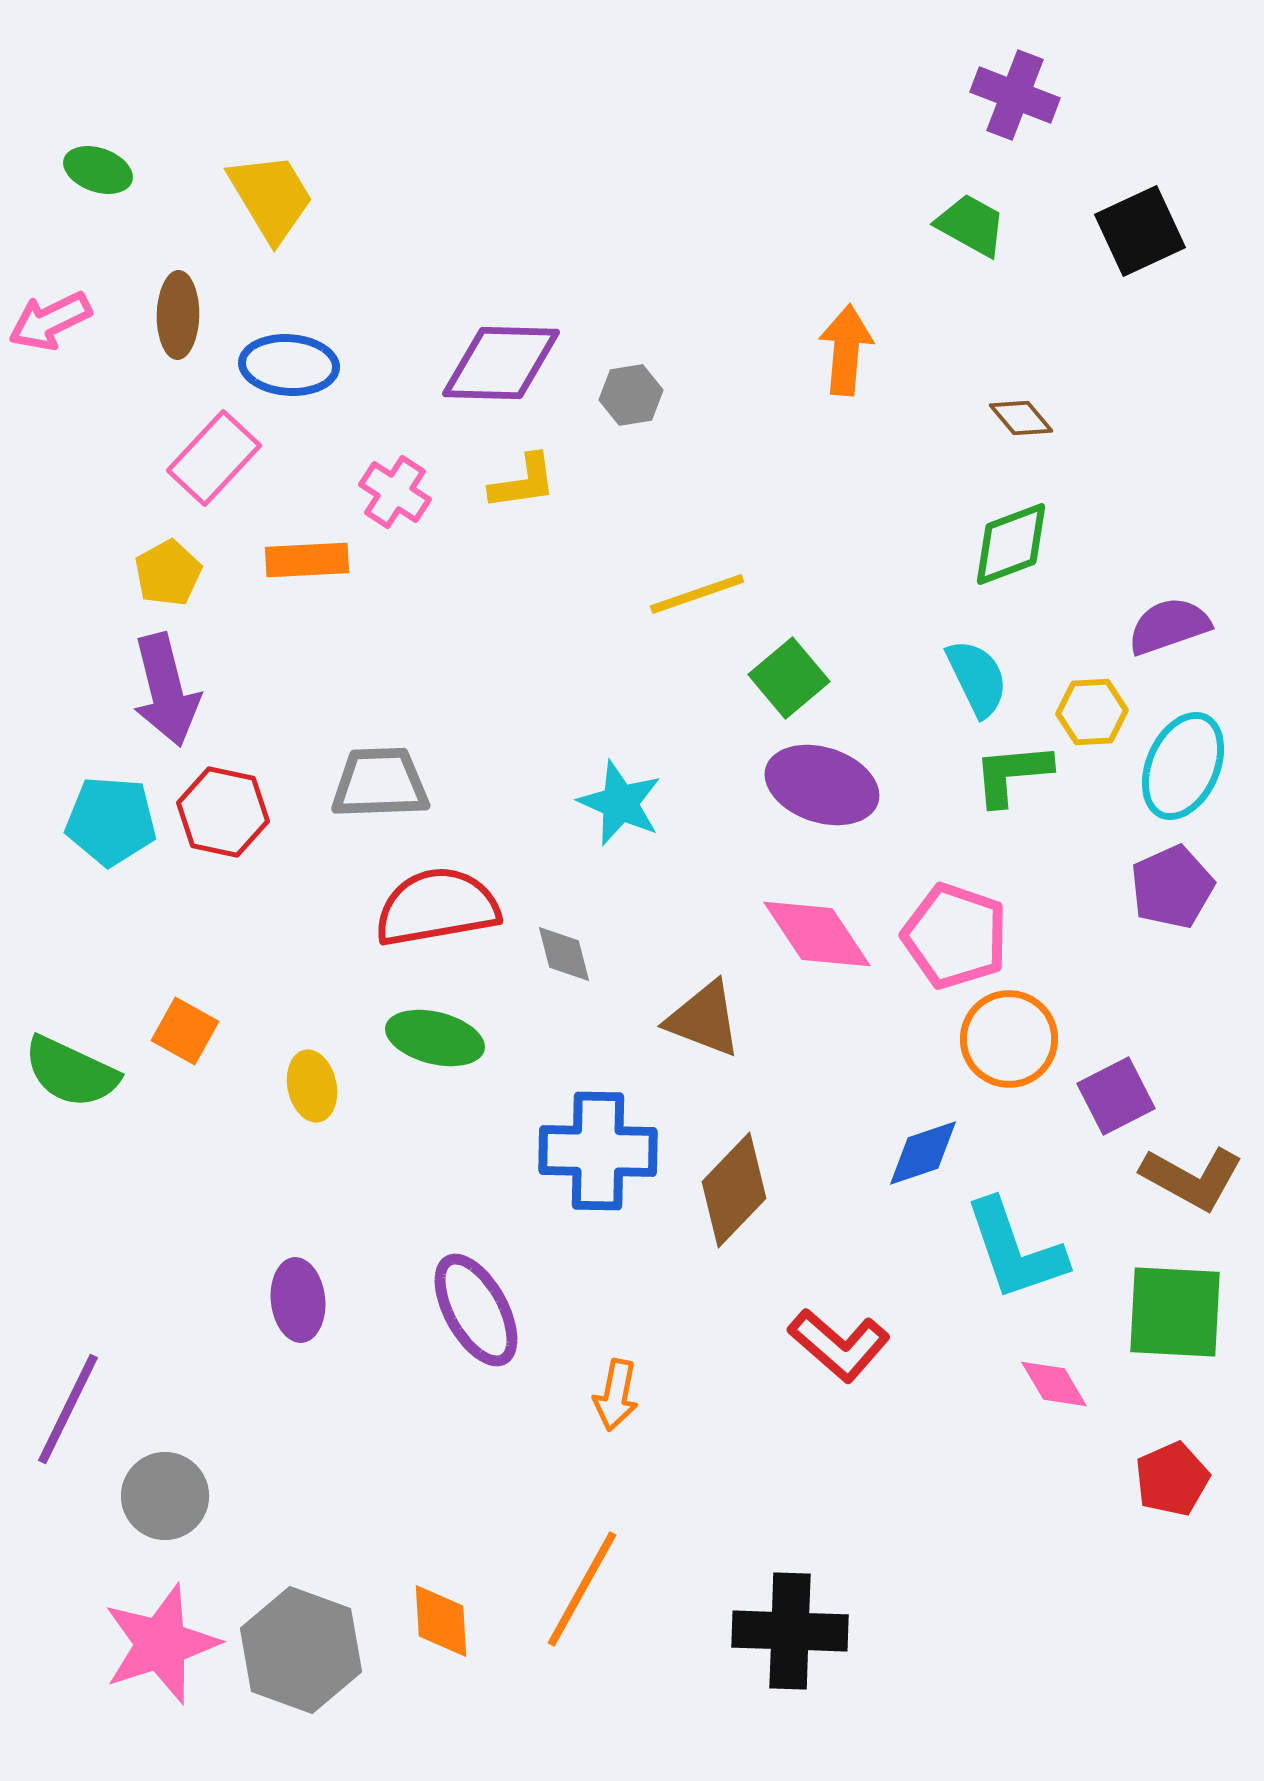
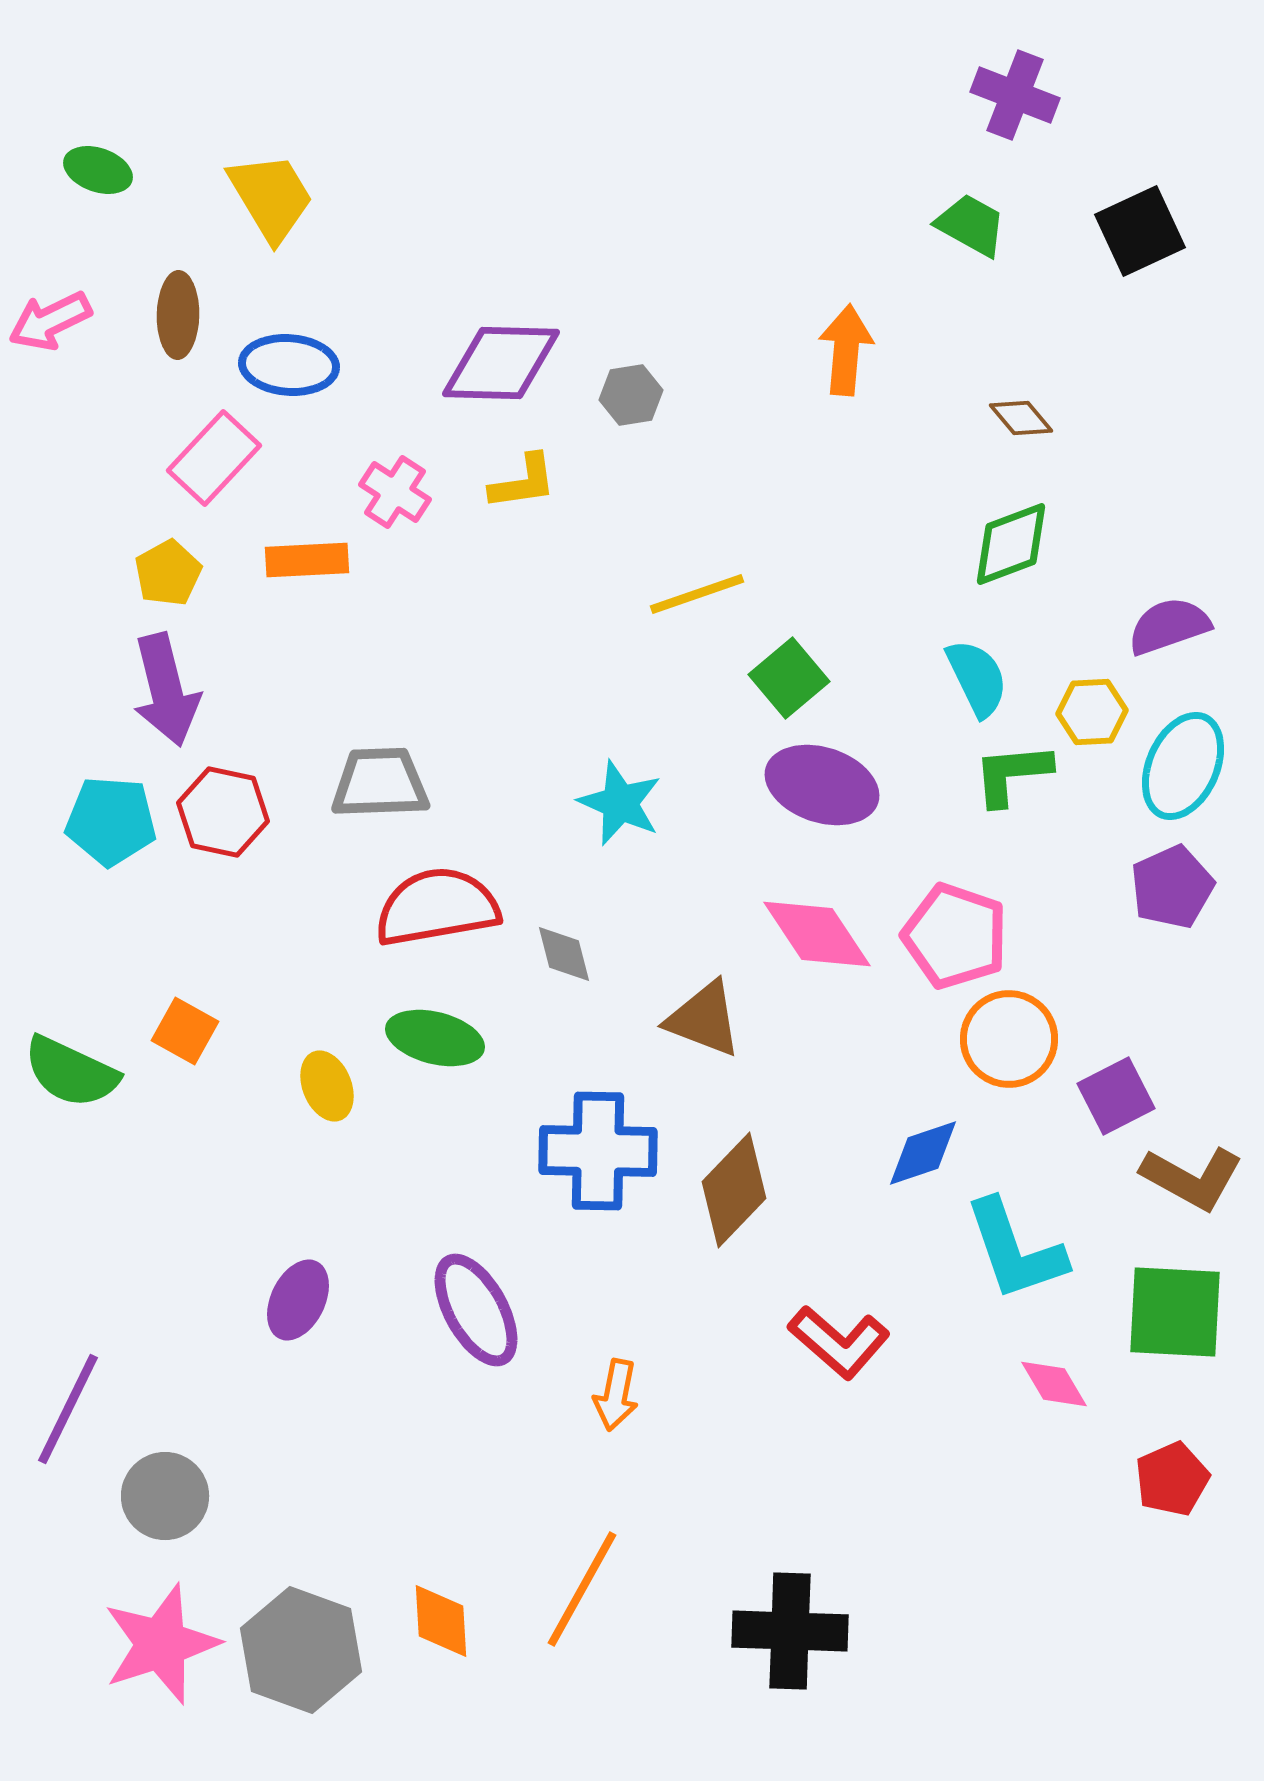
yellow ellipse at (312, 1086): moved 15 px right; rotated 10 degrees counterclockwise
purple ellipse at (298, 1300): rotated 32 degrees clockwise
red L-shape at (839, 1345): moved 3 px up
